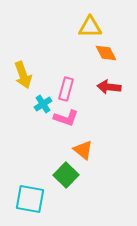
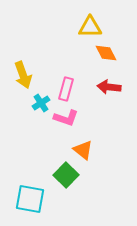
cyan cross: moved 2 px left, 1 px up
